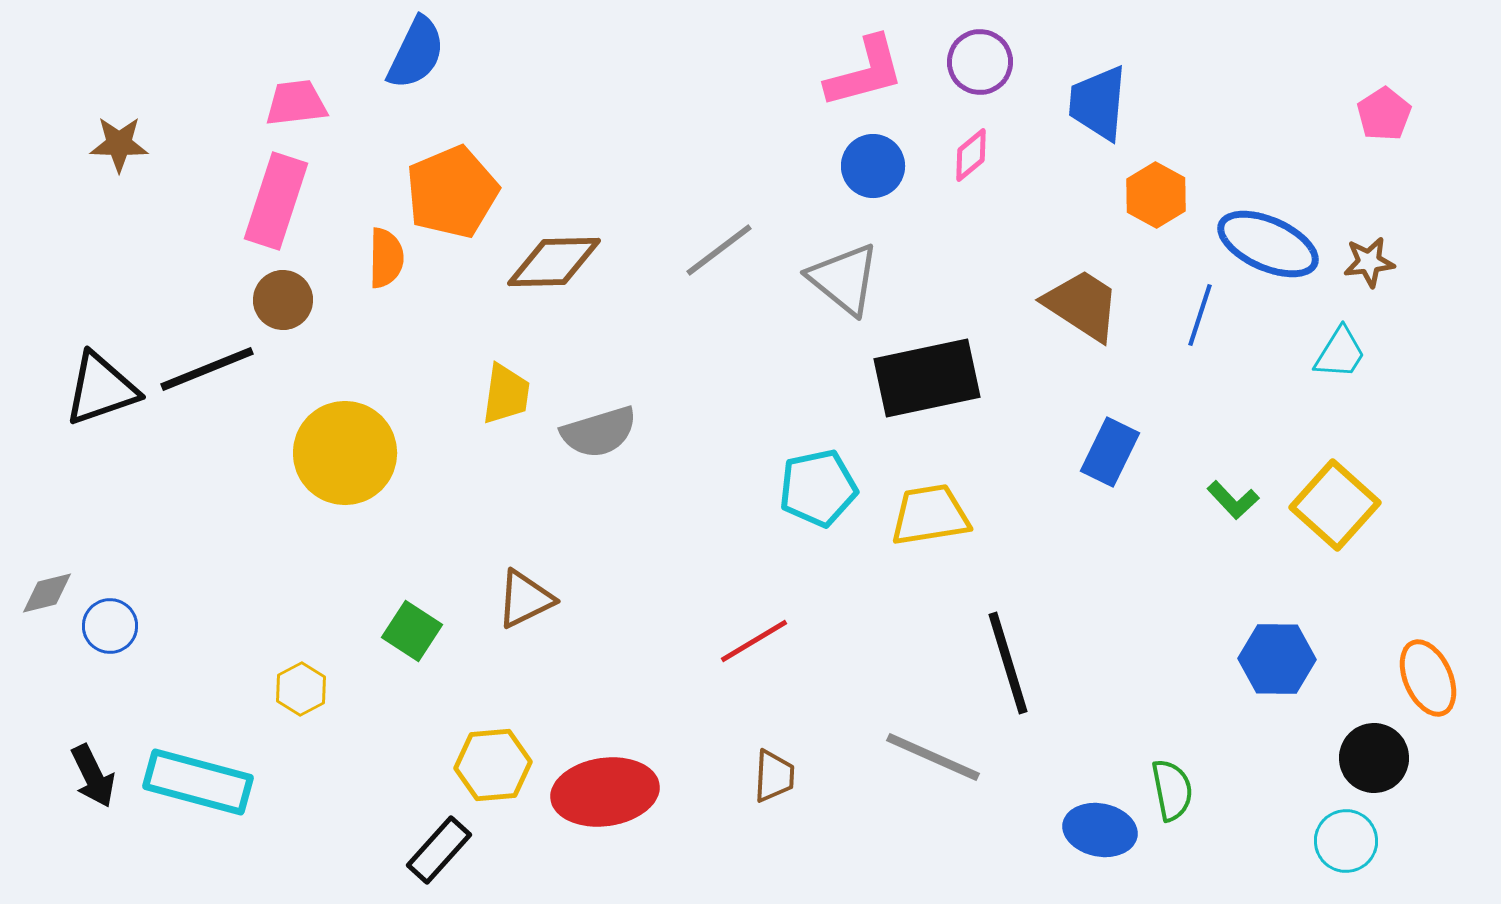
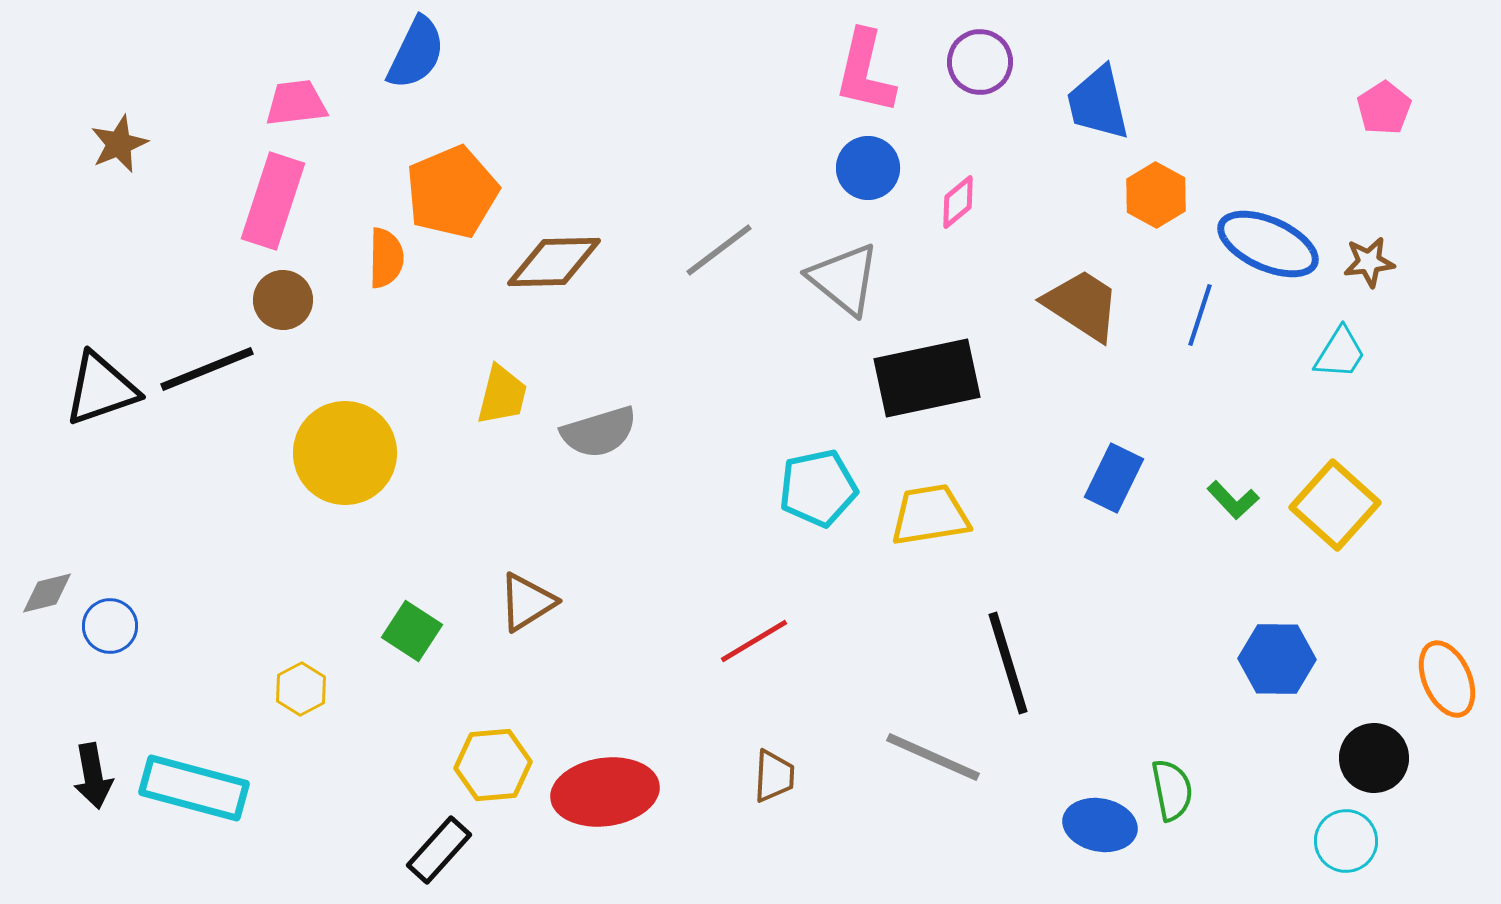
pink L-shape at (865, 72): rotated 118 degrees clockwise
blue trapezoid at (1098, 103): rotated 18 degrees counterclockwise
pink pentagon at (1384, 114): moved 6 px up
brown star at (119, 144): rotated 24 degrees counterclockwise
pink diamond at (971, 155): moved 13 px left, 47 px down
blue circle at (873, 166): moved 5 px left, 2 px down
pink rectangle at (276, 201): moved 3 px left
yellow trapezoid at (506, 394): moved 4 px left, 1 px down; rotated 6 degrees clockwise
blue rectangle at (1110, 452): moved 4 px right, 26 px down
brown triangle at (525, 599): moved 2 px right, 3 px down; rotated 6 degrees counterclockwise
orange ellipse at (1428, 678): moved 19 px right, 1 px down
black arrow at (93, 776): rotated 16 degrees clockwise
cyan rectangle at (198, 782): moved 4 px left, 6 px down
blue ellipse at (1100, 830): moved 5 px up
